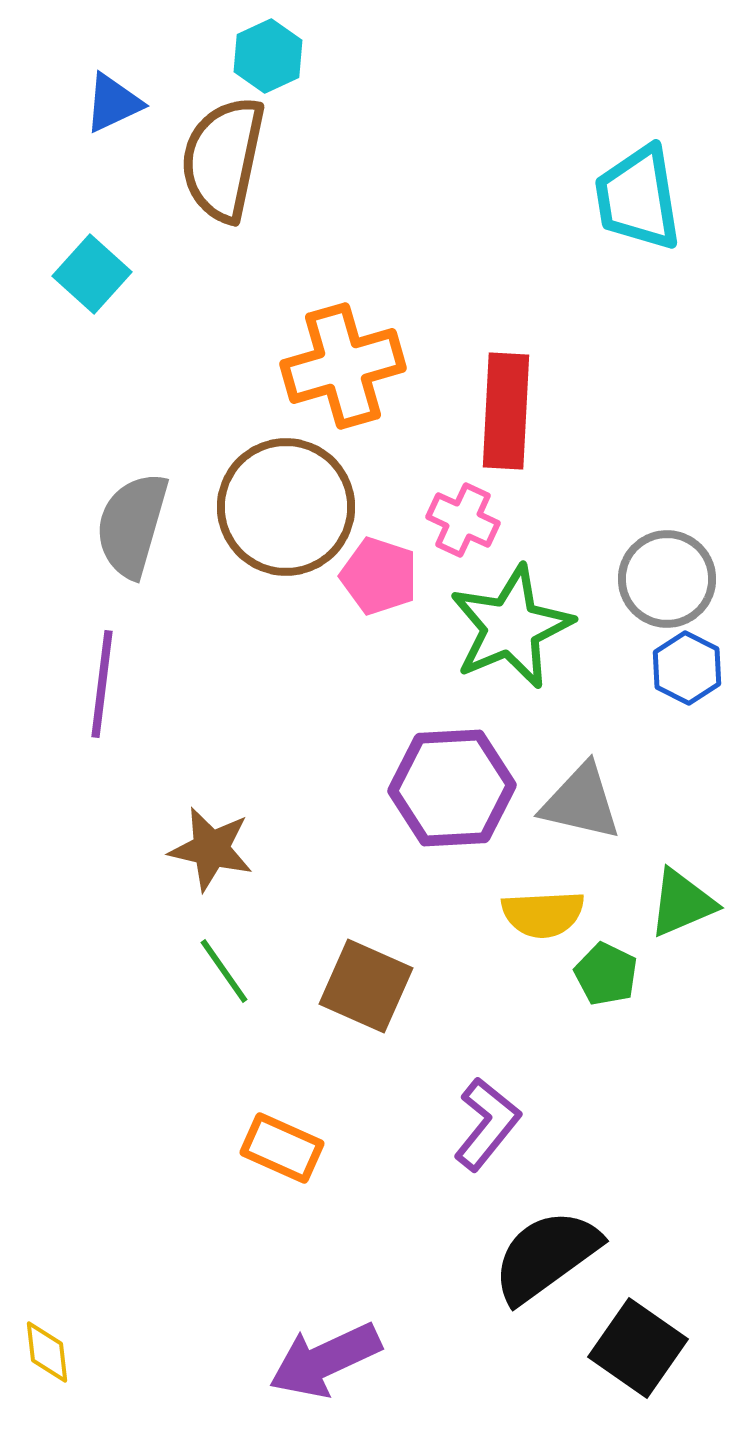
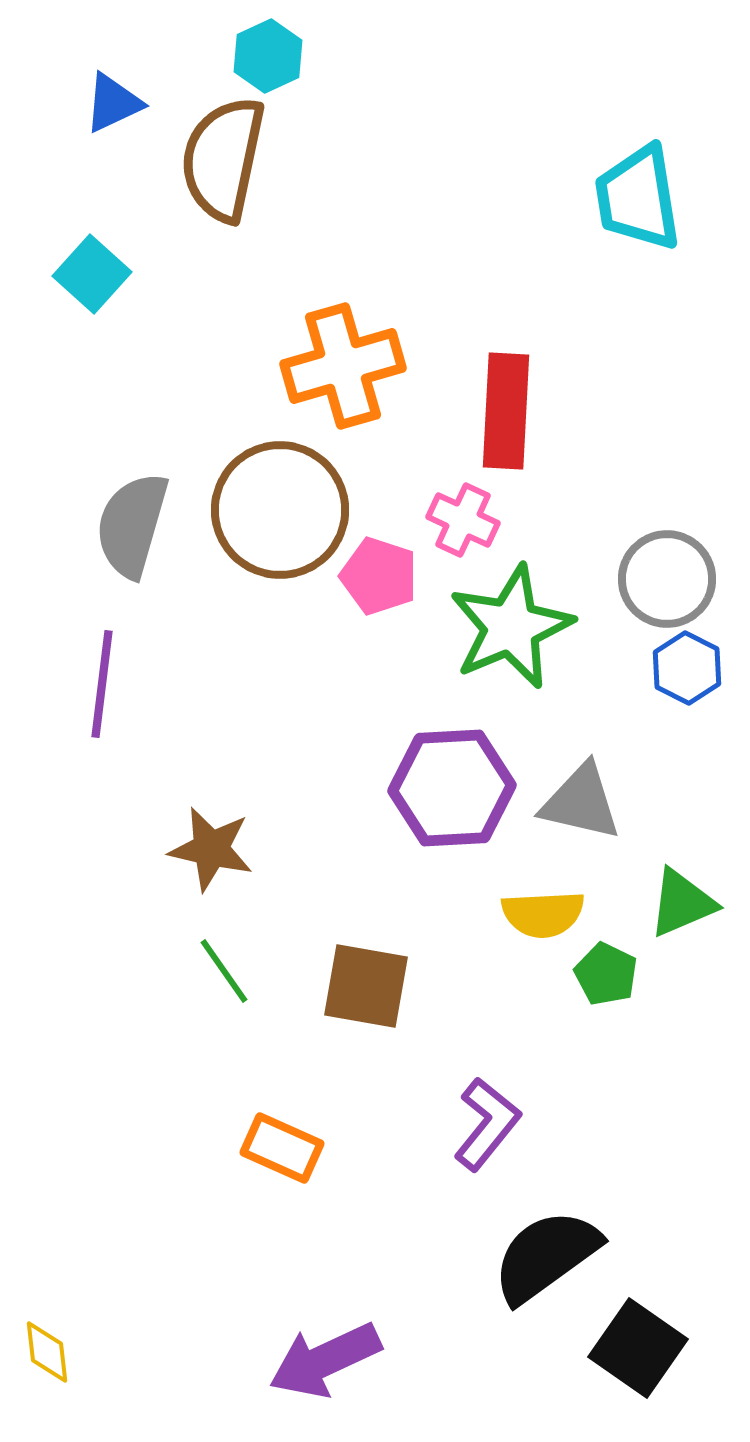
brown circle: moved 6 px left, 3 px down
brown square: rotated 14 degrees counterclockwise
